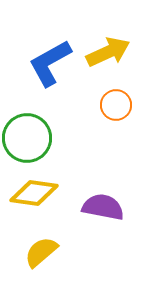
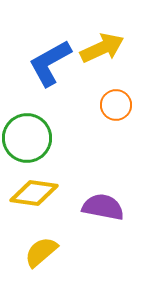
yellow arrow: moved 6 px left, 4 px up
